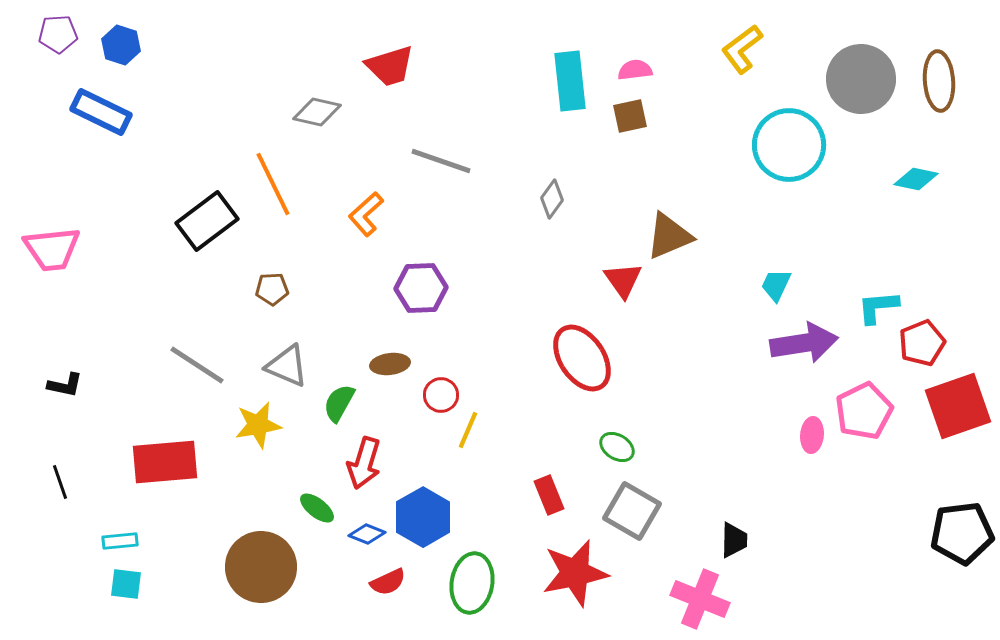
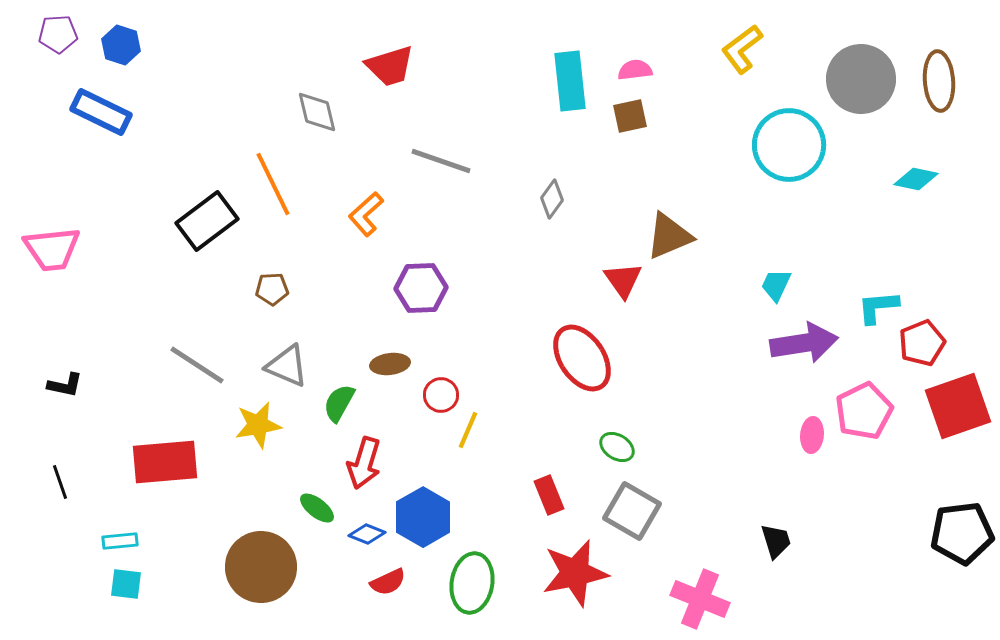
gray diamond at (317, 112): rotated 63 degrees clockwise
black trapezoid at (734, 540): moved 42 px right, 1 px down; rotated 18 degrees counterclockwise
